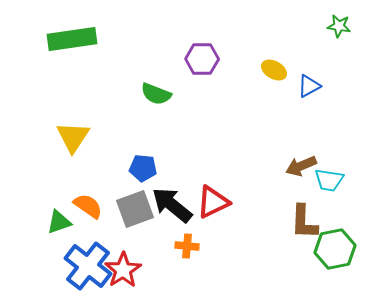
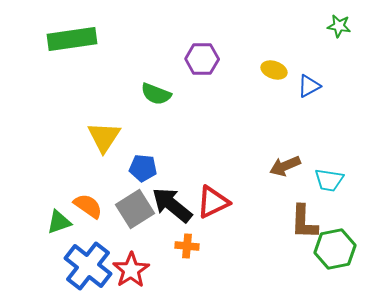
yellow ellipse: rotated 10 degrees counterclockwise
yellow triangle: moved 31 px right
brown arrow: moved 16 px left
gray square: rotated 12 degrees counterclockwise
red star: moved 8 px right
